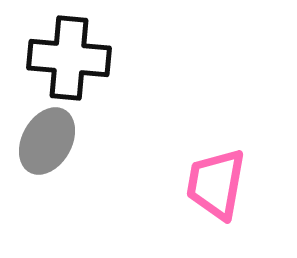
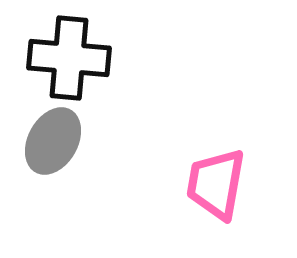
gray ellipse: moved 6 px right
